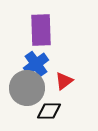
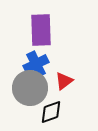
blue cross: rotated 10 degrees clockwise
gray circle: moved 3 px right
black diamond: moved 2 px right, 1 px down; rotated 20 degrees counterclockwise
